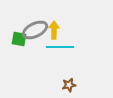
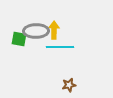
gray ellipse: moved 1 px right, 1 px down; rotated 25 degrees clockwise
